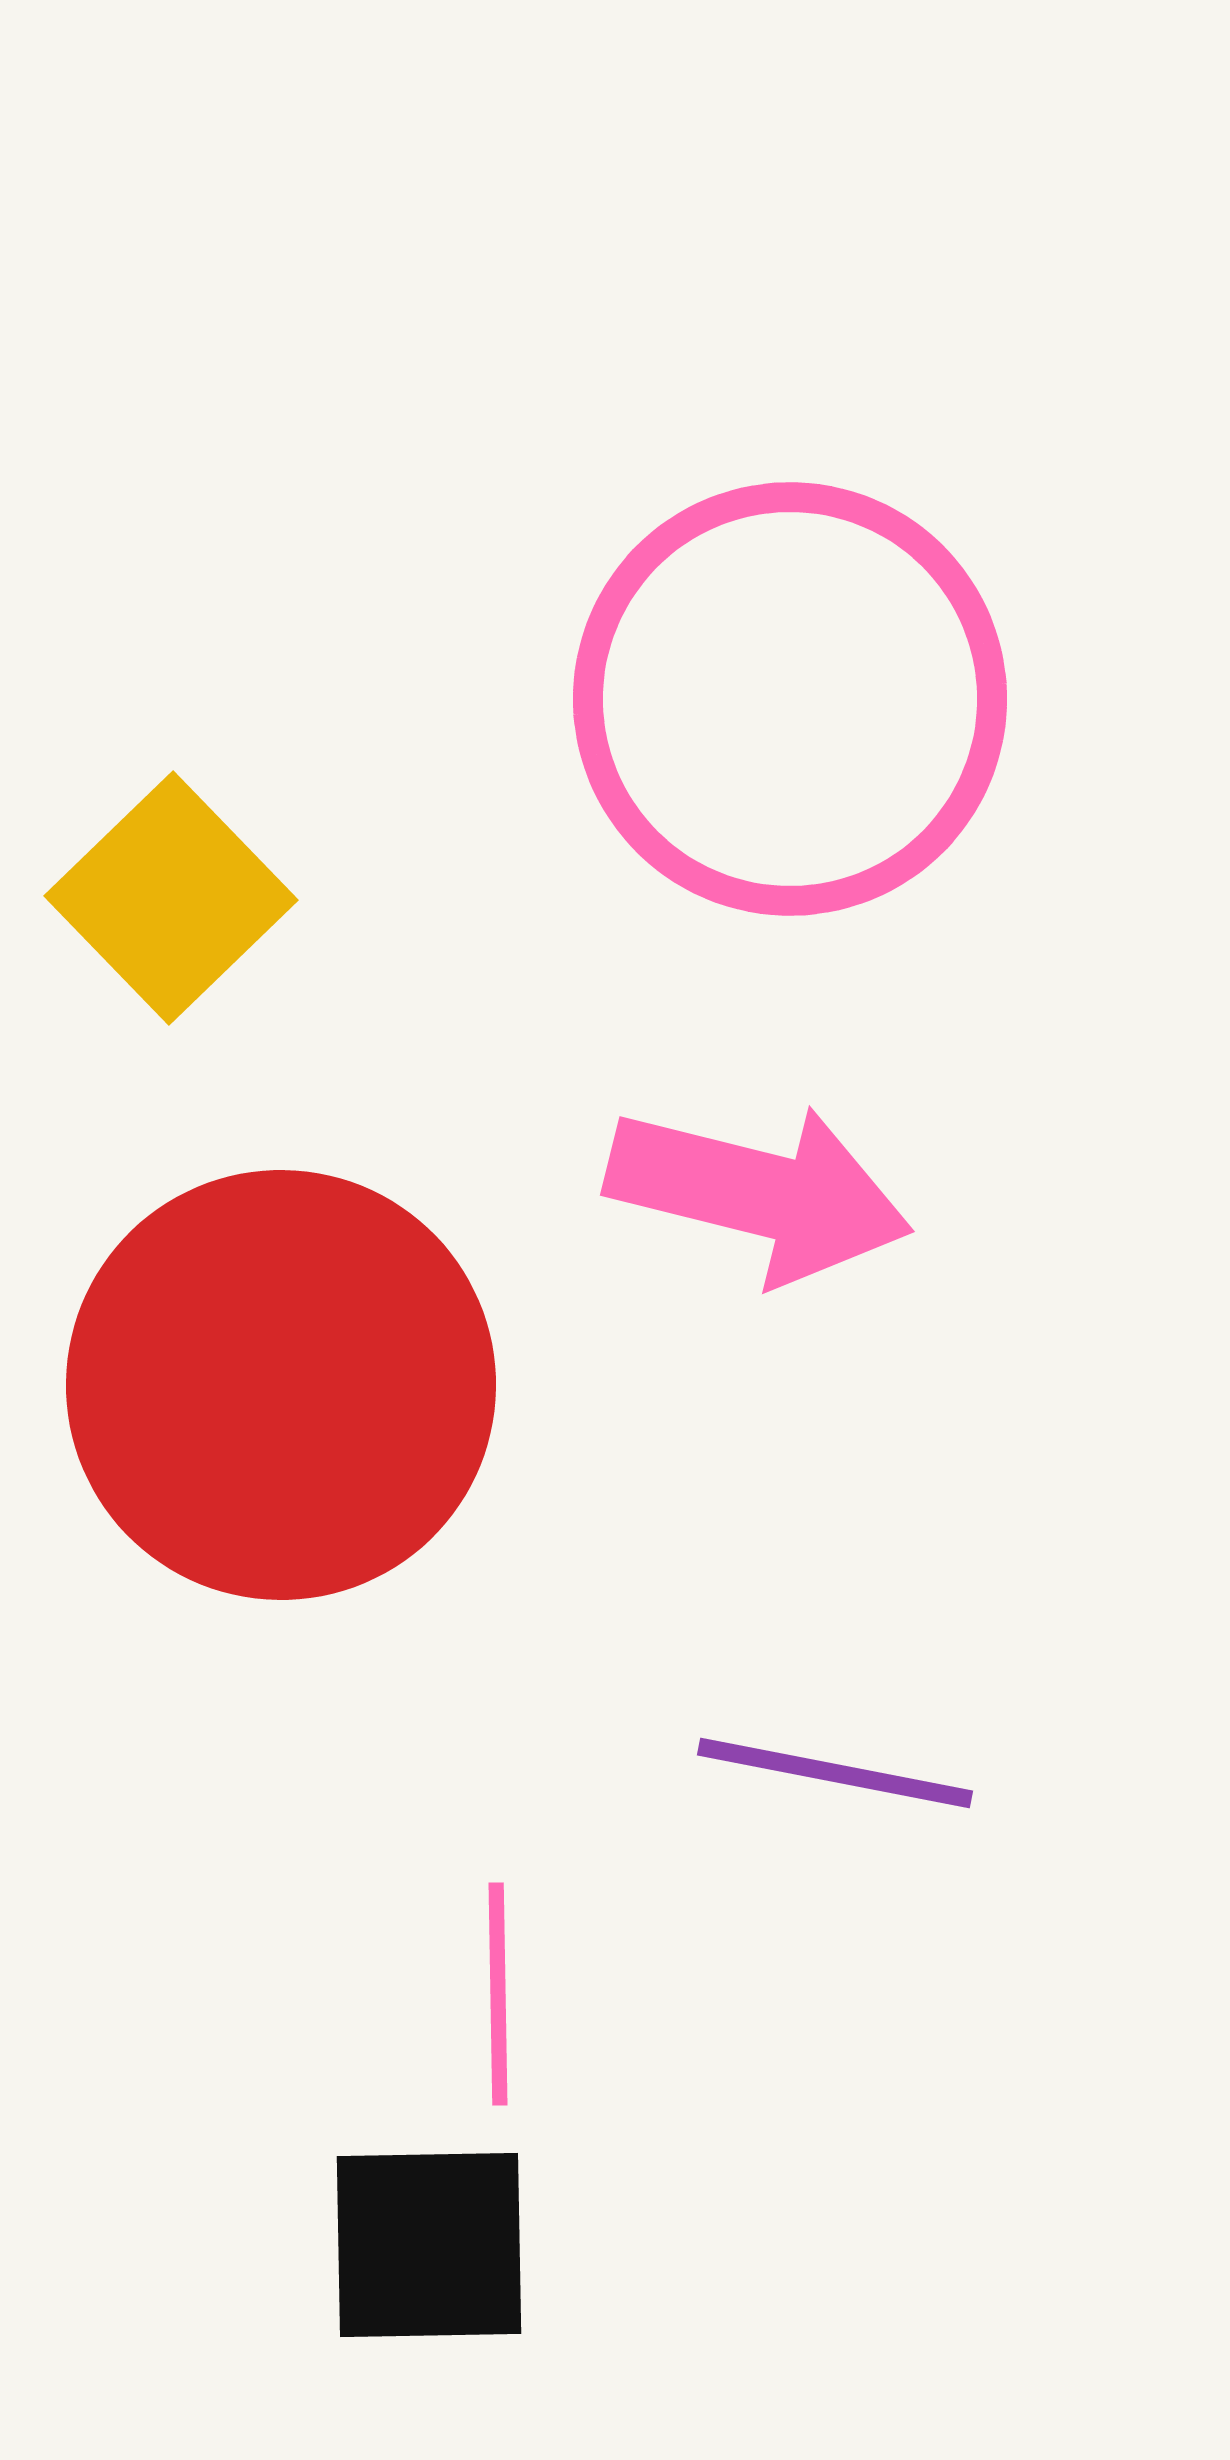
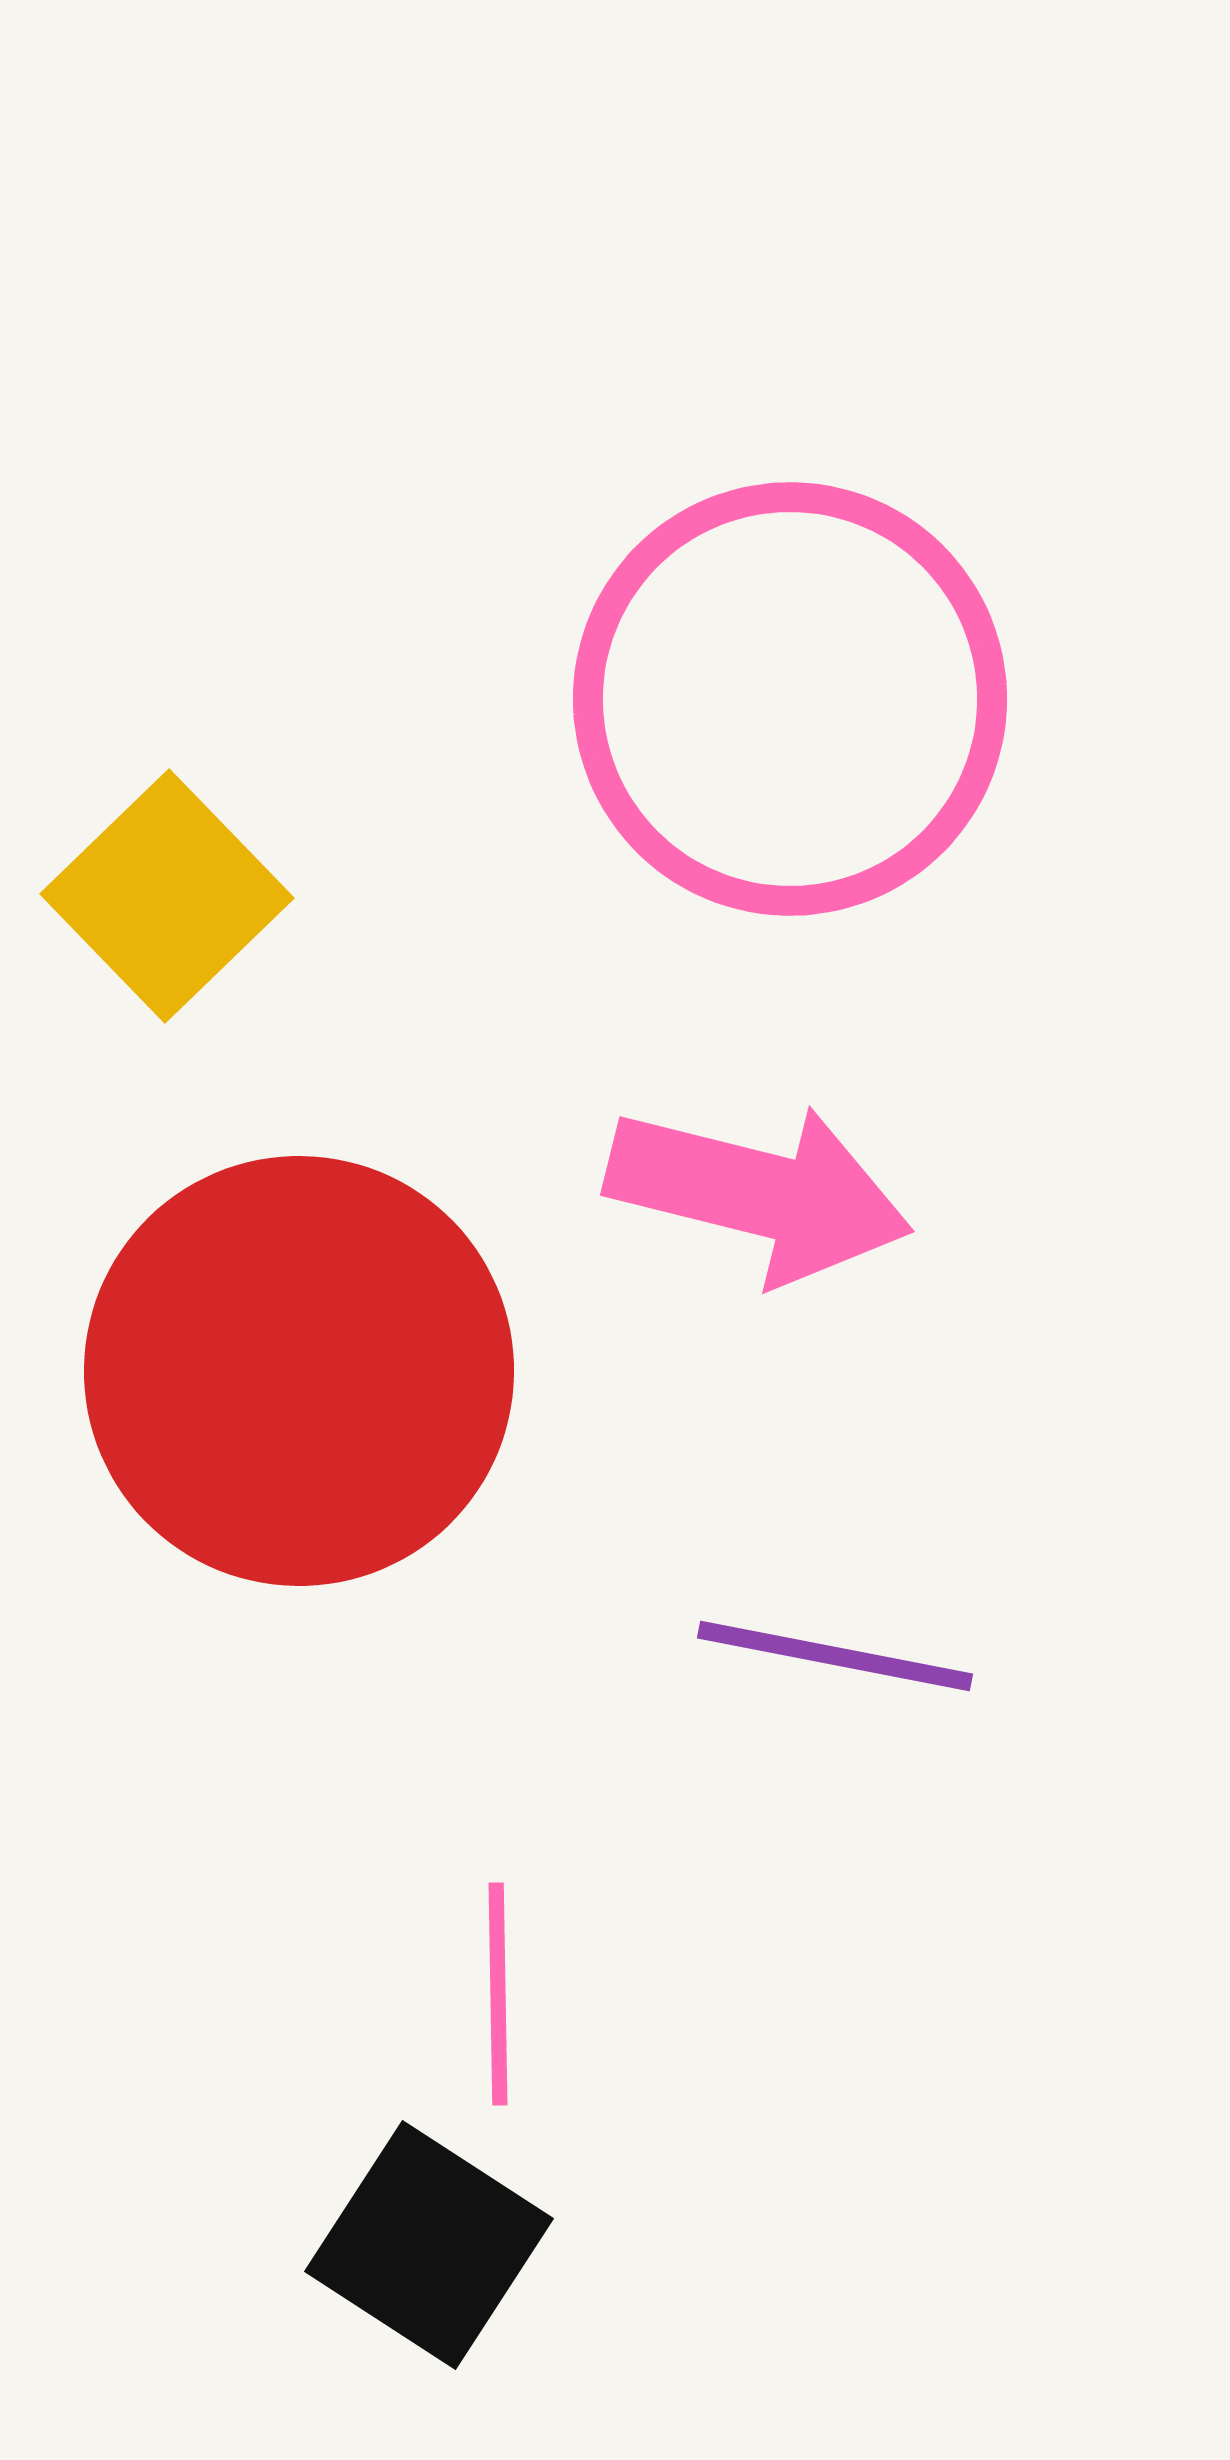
yellow square: moved 4 px left, 2 px up
red circle: moved 18 px right, 14 px up
purple line: moved 117 px up
black square: rotated 34 degrees clockwise
